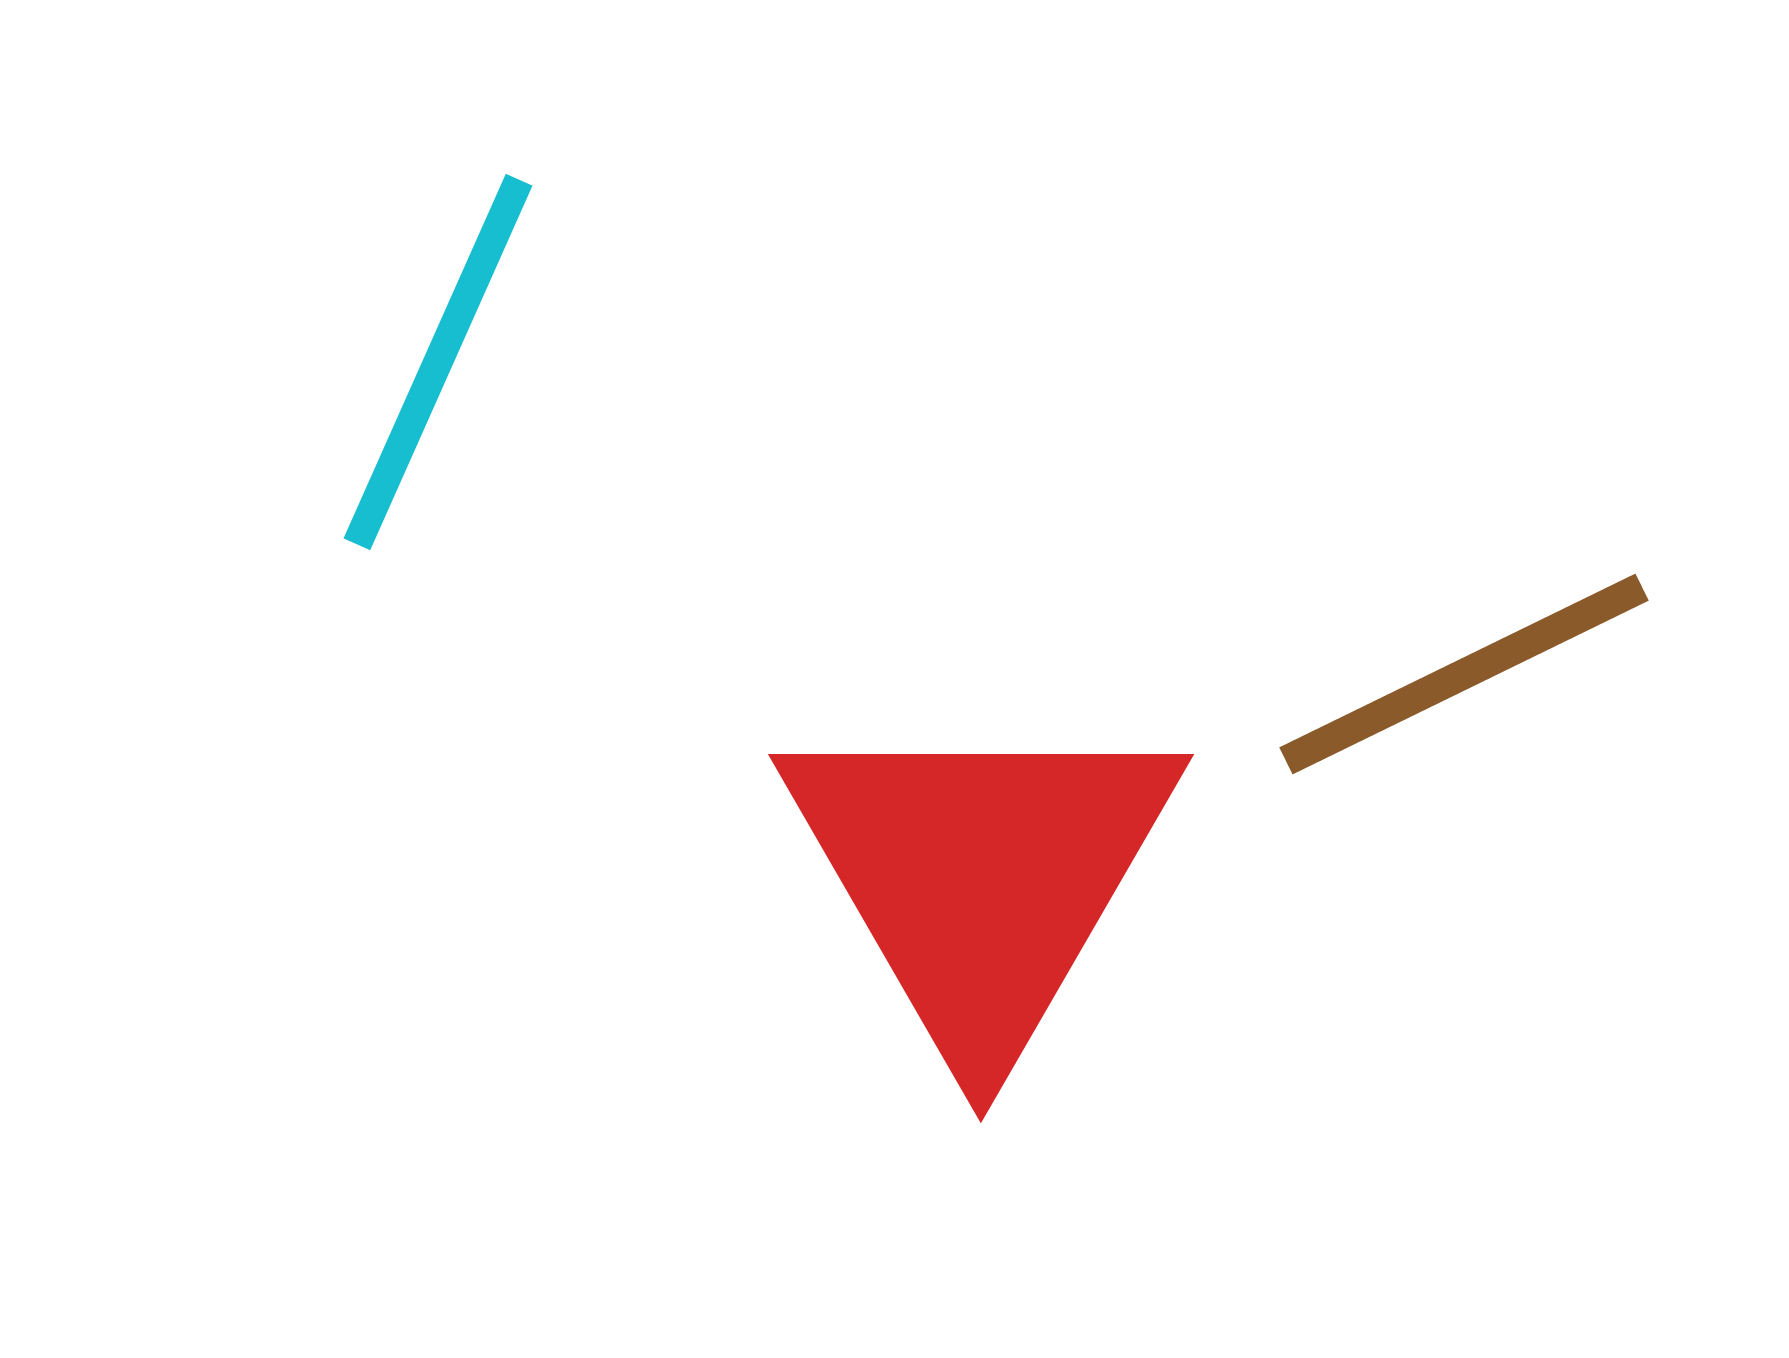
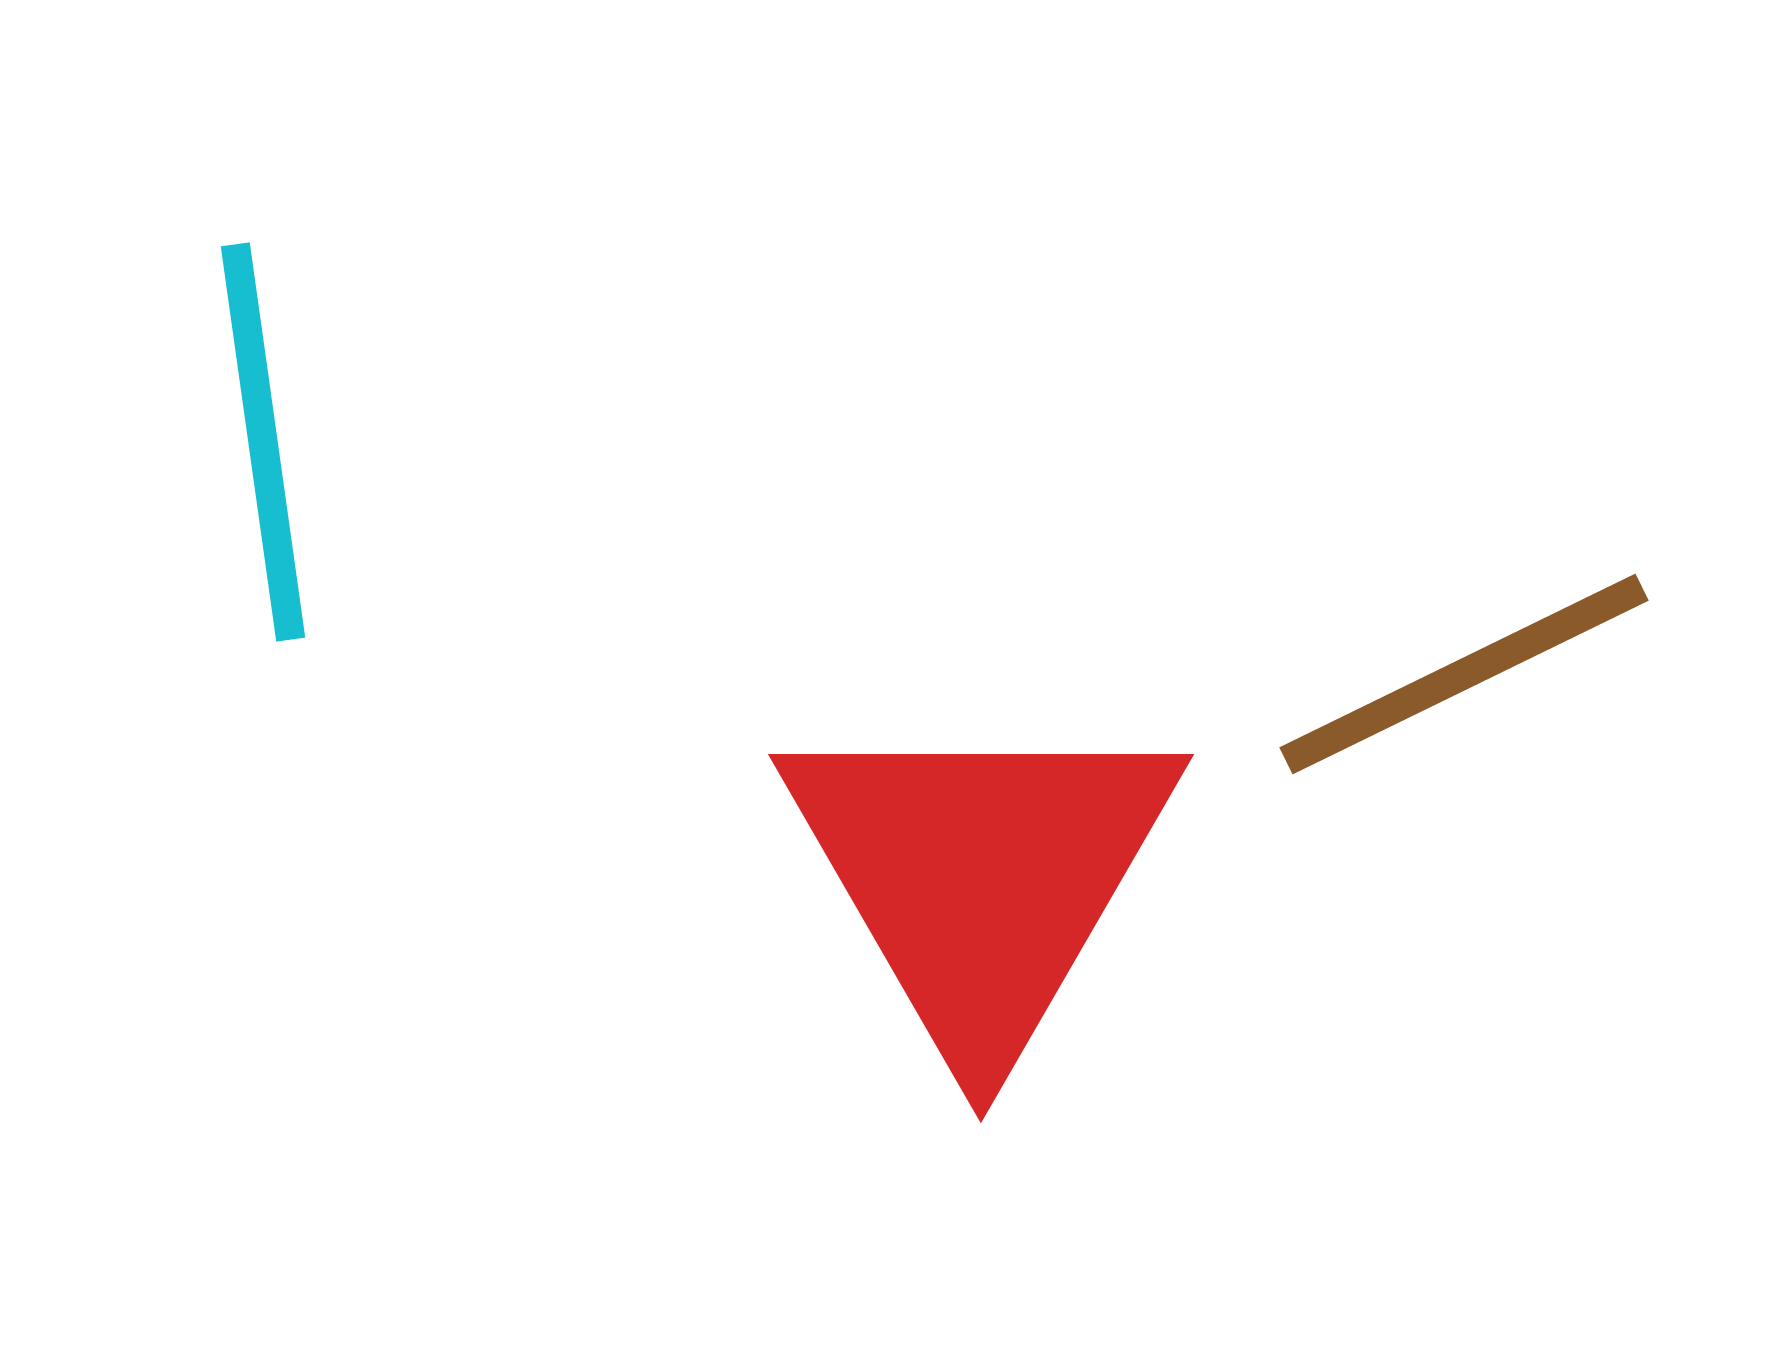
cyan line: moved 175 px left, 80 px down; rotated 32 degrees counterclockwise
